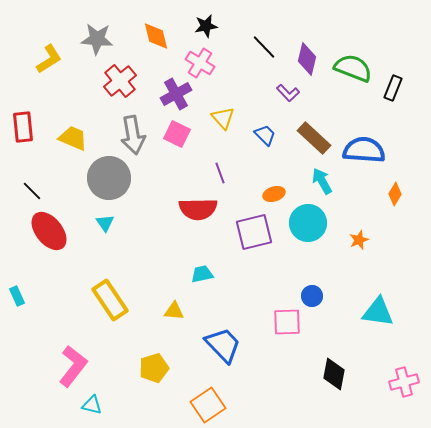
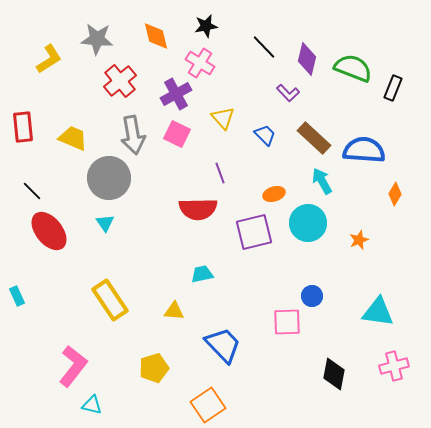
pink cross at (404, 382): moved 10 px left, 16 px up
